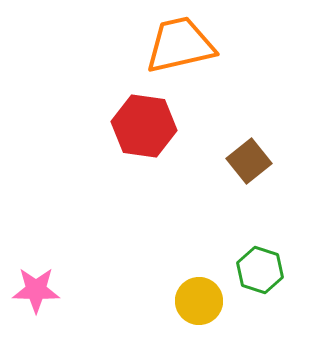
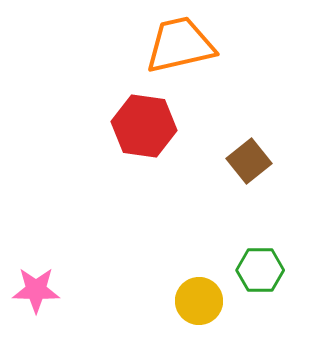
green hexagon: rotated 18 degrees counterclockwise
